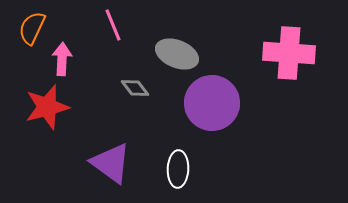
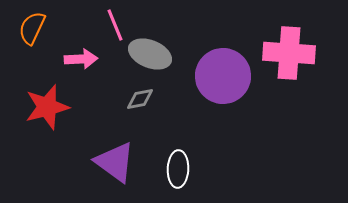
pink line: moved 2 px right
gray ellipse: moved 27 px left
pink arrow: moved 19 px right; rotated 84 degrees clockwise
gray diamond: moved 5 px right, 11 px down; rotated 64 degrees counterclockwise
purple circle: moved 11 px right, 27 px up
purple triangle: moved 4 px right, 1 px up
